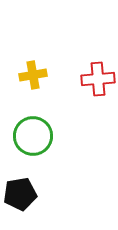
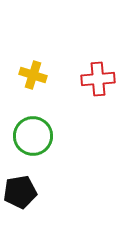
yellow cross: rotated 28 degrees clockwise
black pentagon: moved 2 px up
